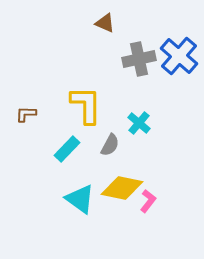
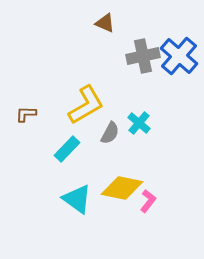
gray cross: moved 4 px right, 3 px up
yellow L-shape: rotated 60 degrees clockwise
gray semicircle: moved 12 px up
cyan triangle: moved 3 px left
